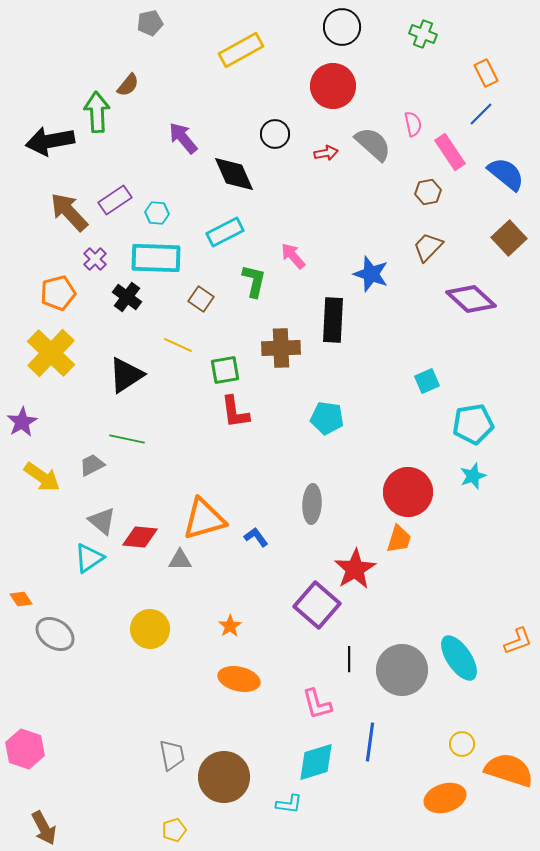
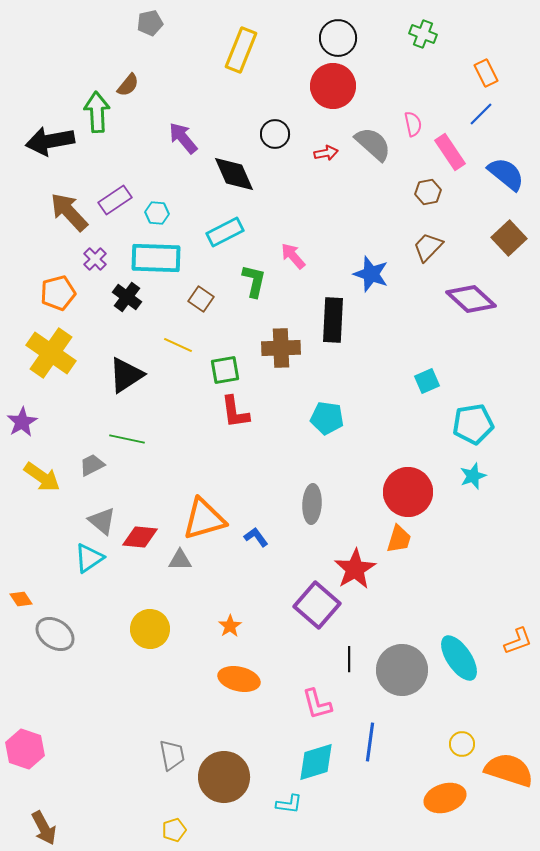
black circle at (342, 27): moved 4 px left, 11 px down
yellow rectangle at (241, 50): rotated 39 degrees counterclockwise
yellow cross at (51, 353): rotated 9 degrees counterclockwise
